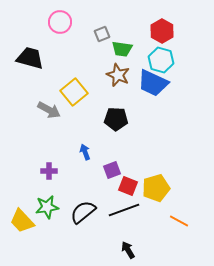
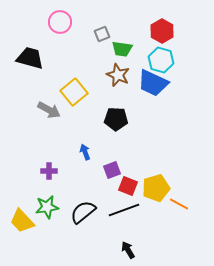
orange line: moved 17 px up
